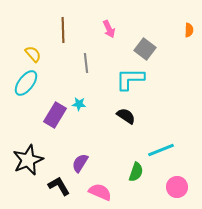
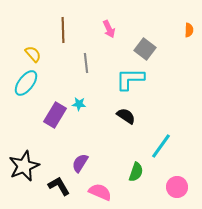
cyan line: moved 4 px up; rotated 32 degrees counterclockwise
black star: moved 4 px left, 6 px down
